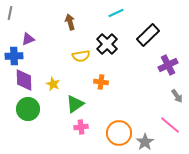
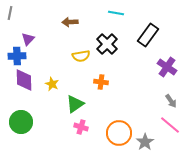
cyan line: rotated 35 degrees clockwise
brown arrow: rotated 77 degrees counterclockwise
black rectangle: rotated 10 degrees counterclockwise
purple triangle: rotated 24 degrees counterclockwise
blue cross: moved 3 px right
purple cross: moved 1 px left, 2 px down; rotated 30 degrees counterclockwise
yellow star: moved 1 px left
gray arrow: moved 6 px left, 5 px down
green circle: moved 7 px left, 13 px down
pink cross: rotated 24 degrees clockwise
